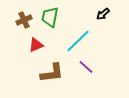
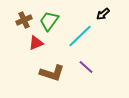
green trapezoid: moved 1 px left, 4 px down; rotated 25 degrees clockwise
cyan line: moved 2 px right, 5 px up
red triangle: moved 2 px up
brown L-shape: rotated 25 degrees clockwise
